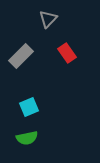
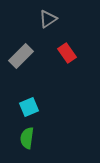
gray triangle: rotated 12 degrees clockwise
green semicircle: rotated 110 degrees clockwise
